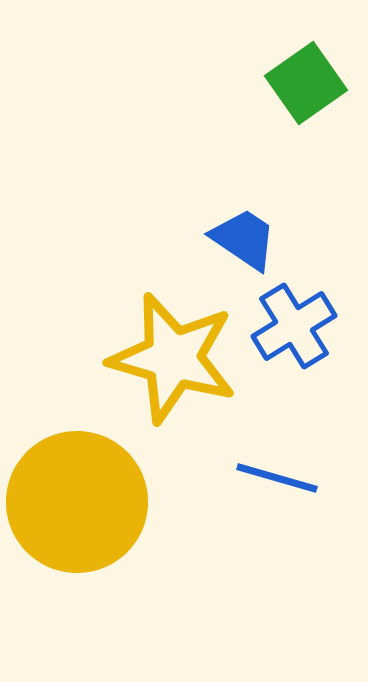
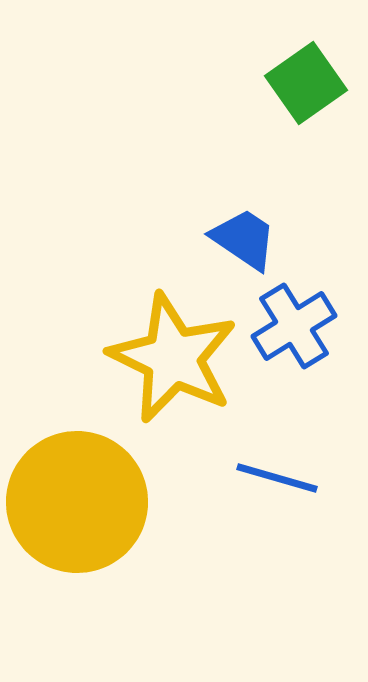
yellow star: rotated 10 degrees clockwise
